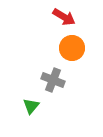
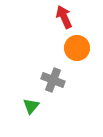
red arrow: rotated 145 degrees counterclockwise
orange circle: moved 5 px right
